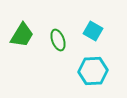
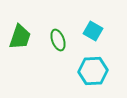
green trapezoid: moved 2 px left, 2 px down; rotated 12 degrees counterclockwise
